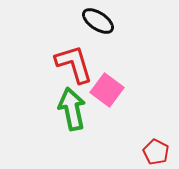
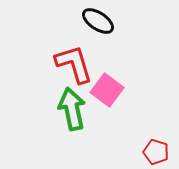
red pentagon: rotated 10 degrees counterclockwise
